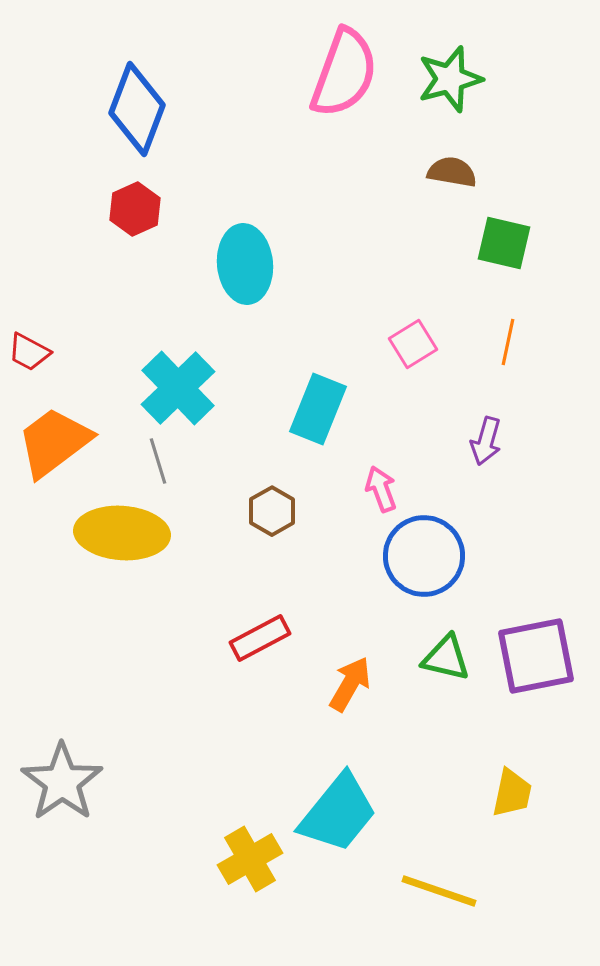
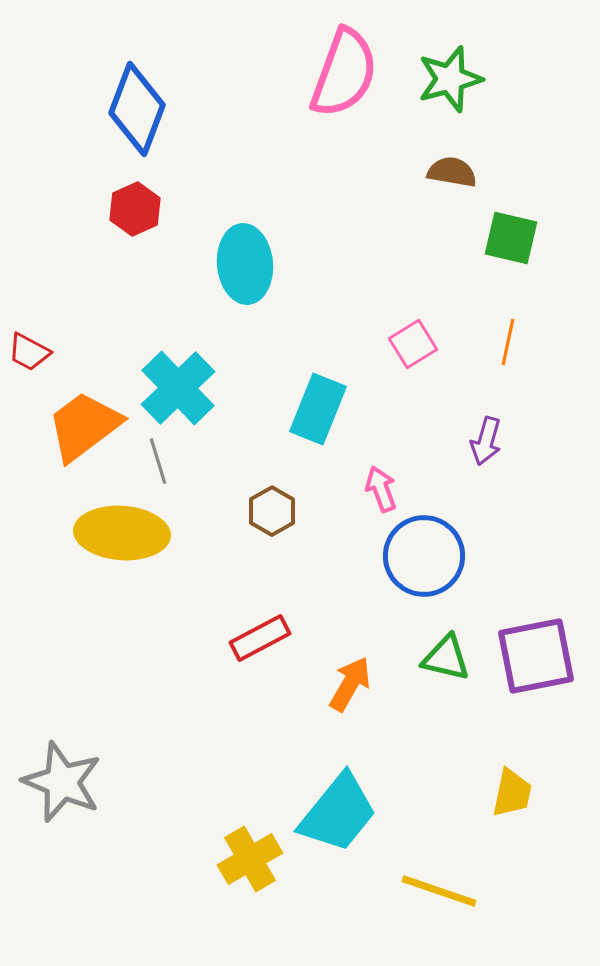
green square: moved 7 px right, 5 px up
orange trapezoid: moved 30 px right, 16 px up
gray star: rotated 14 degrees counterclockwise
